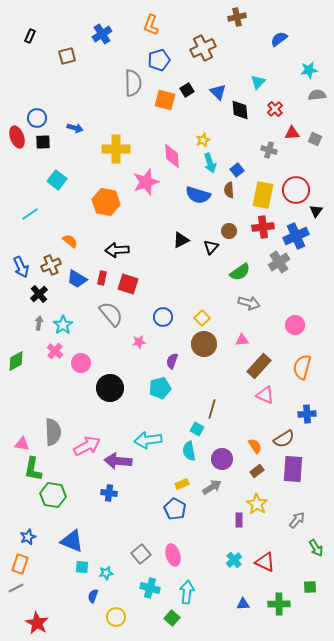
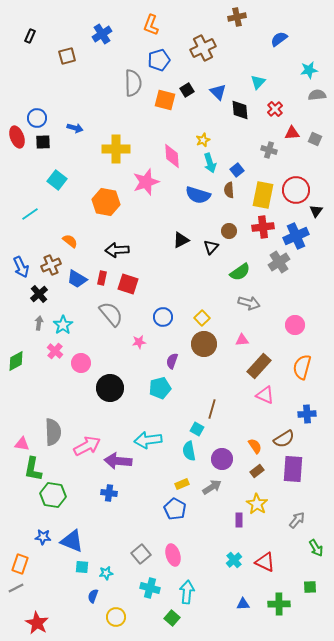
blue star at (28, 537): moved 15 px right; rotated 28 degrees clockwise
